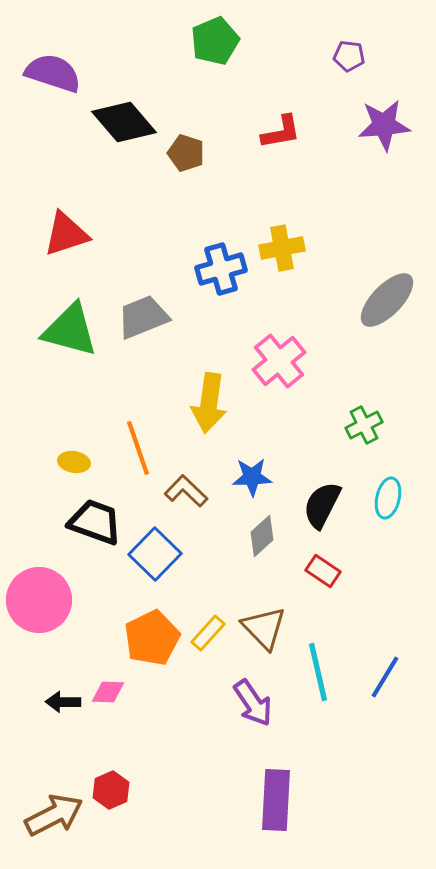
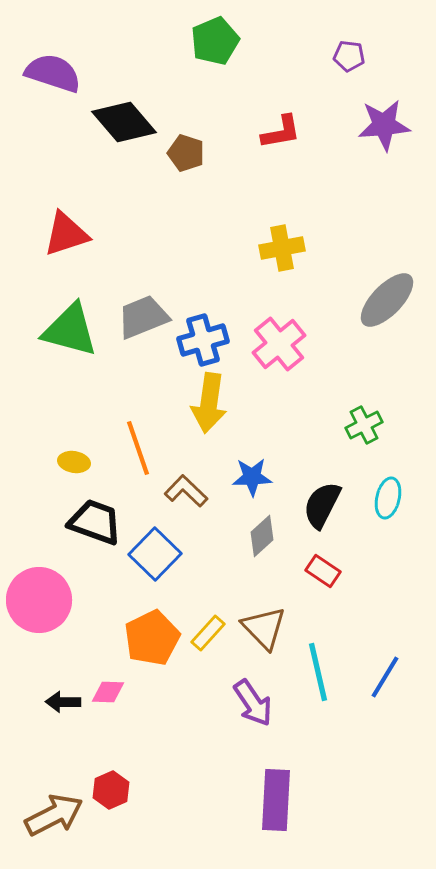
blue cross: moved 18 px left, 71 px down
pink cross: moved 17 px up
